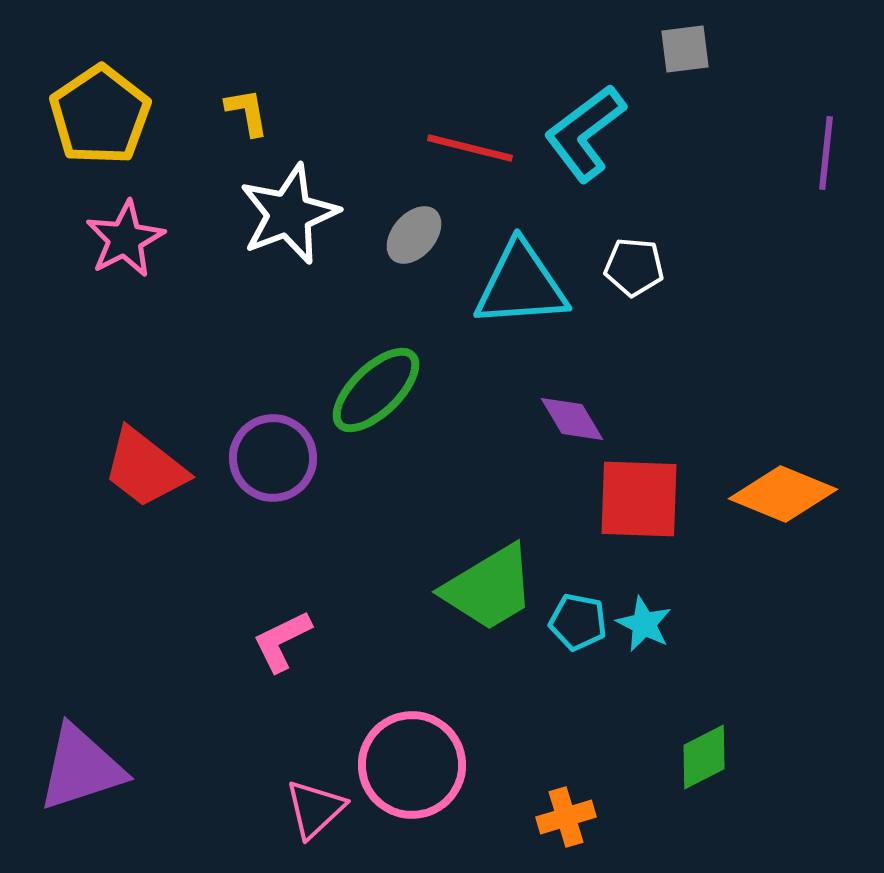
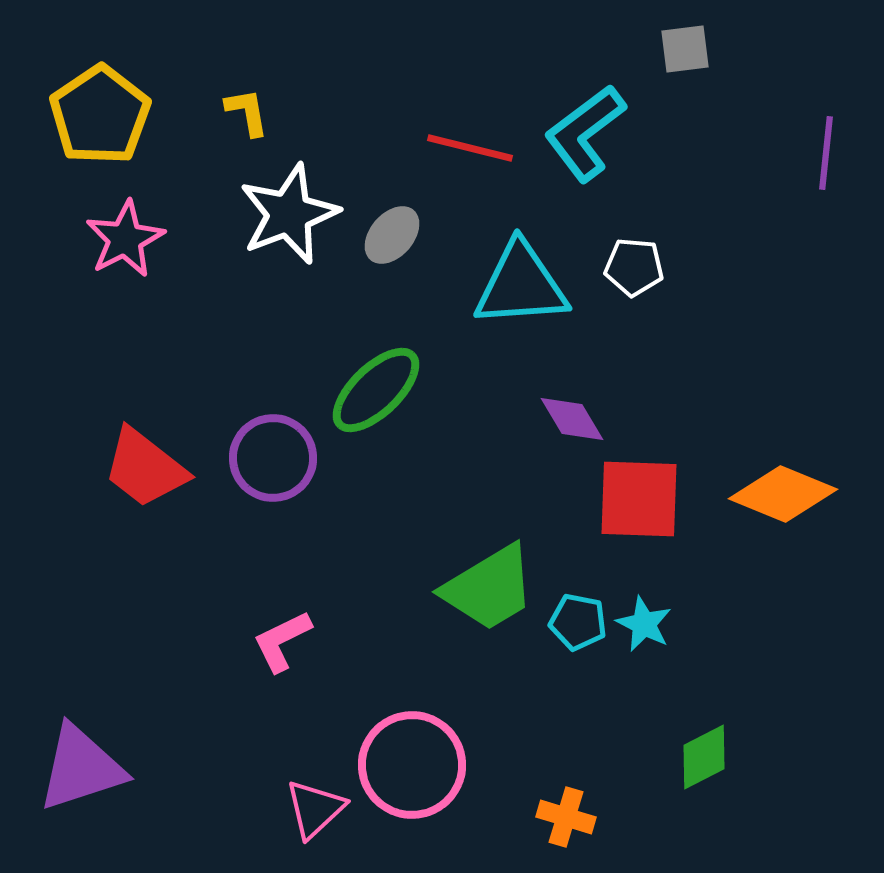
gray ellipse: moved 22 px left
orange cross: rotated 34 degrees clockwise
